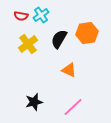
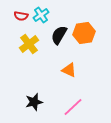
orange hexagon: moved 3 px left
black semicircle: moved 4 px up
yellow cross: moved 1 px right
